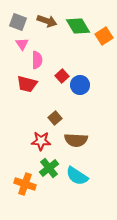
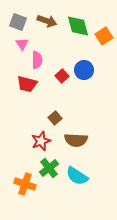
green diamond: rotated 15 degrees clockwise
blue circle: moved 4 px right, 15 px up
red star: rotated 24 degrees counterclockwise
